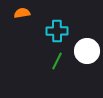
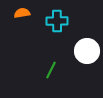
cyan cross: moved 10 px up
green line: moved 6 px left, 9 px down
